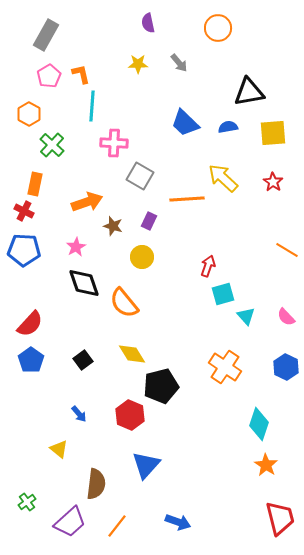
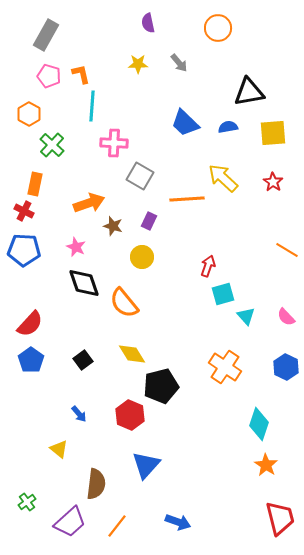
pink pentagon at (49, 76): rotated 25 degrees counterclockwise
orange arrow at (87, 202): moved 2 px right, 1 px down
pink star at (76, 247): rotated 18 degrees counterclockwise
